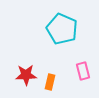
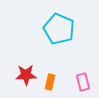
cyan pentagon: moved 3 px left
pink rectangle: moved 11 px down
